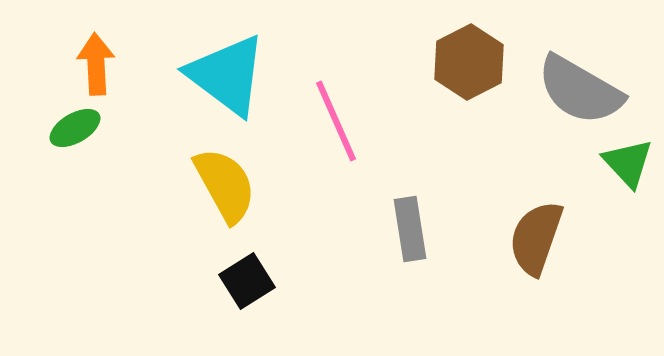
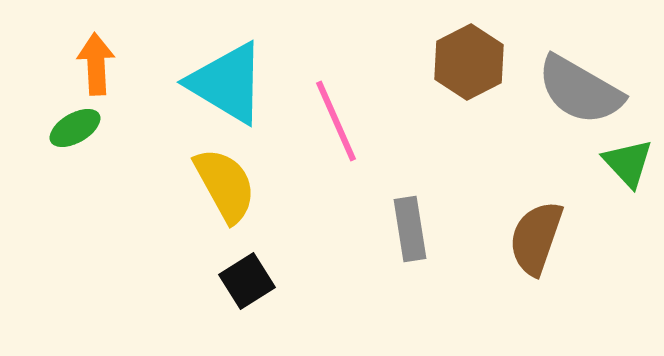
cyan triangle: moved 8 px down; rotated 6 degrees counterclockwise
